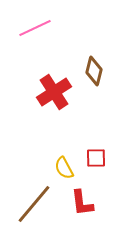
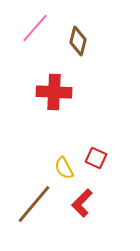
pink line: rotated 24 degrees counterclockwise
brown diamond: moved 16 px left, 30 px up
red cross: rotated 36 degrees clockwise
red square: rotated 25 degrees clockwise
red L-shape: rotated 52 degrees clockwise
